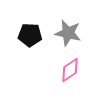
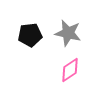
black pentagon: rotated 10 degrees counterclockwise
